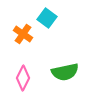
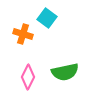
orange cross: rotated 18 degrees counterclockwise
pink diamond: moved 5 px right, 1 px up
